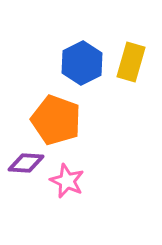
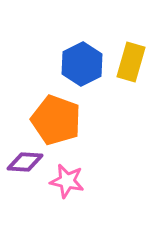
blue hexagon: moved 1 px down
purple diamond: moved 1 px left, 1 px up
pink star: rotated 12 degrees counterclockwise
